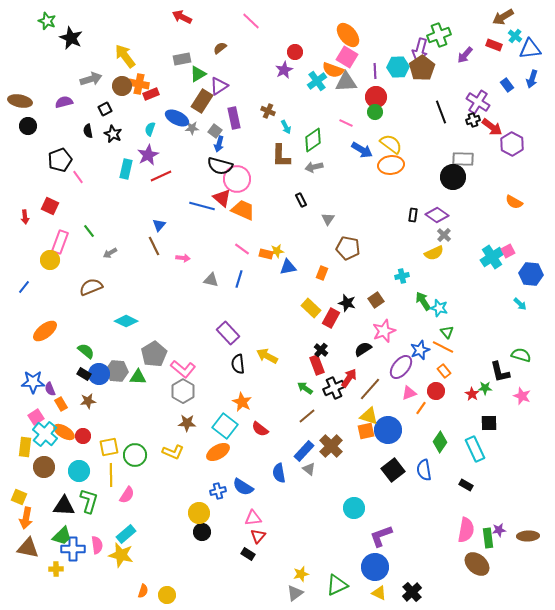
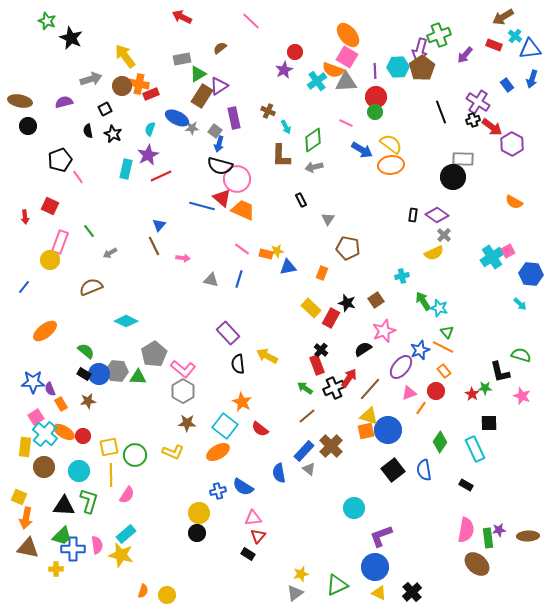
brown rectangle at (202, 101): moved 5 px up
black circle at (202, 532): moved 5 px left, 1 px down
